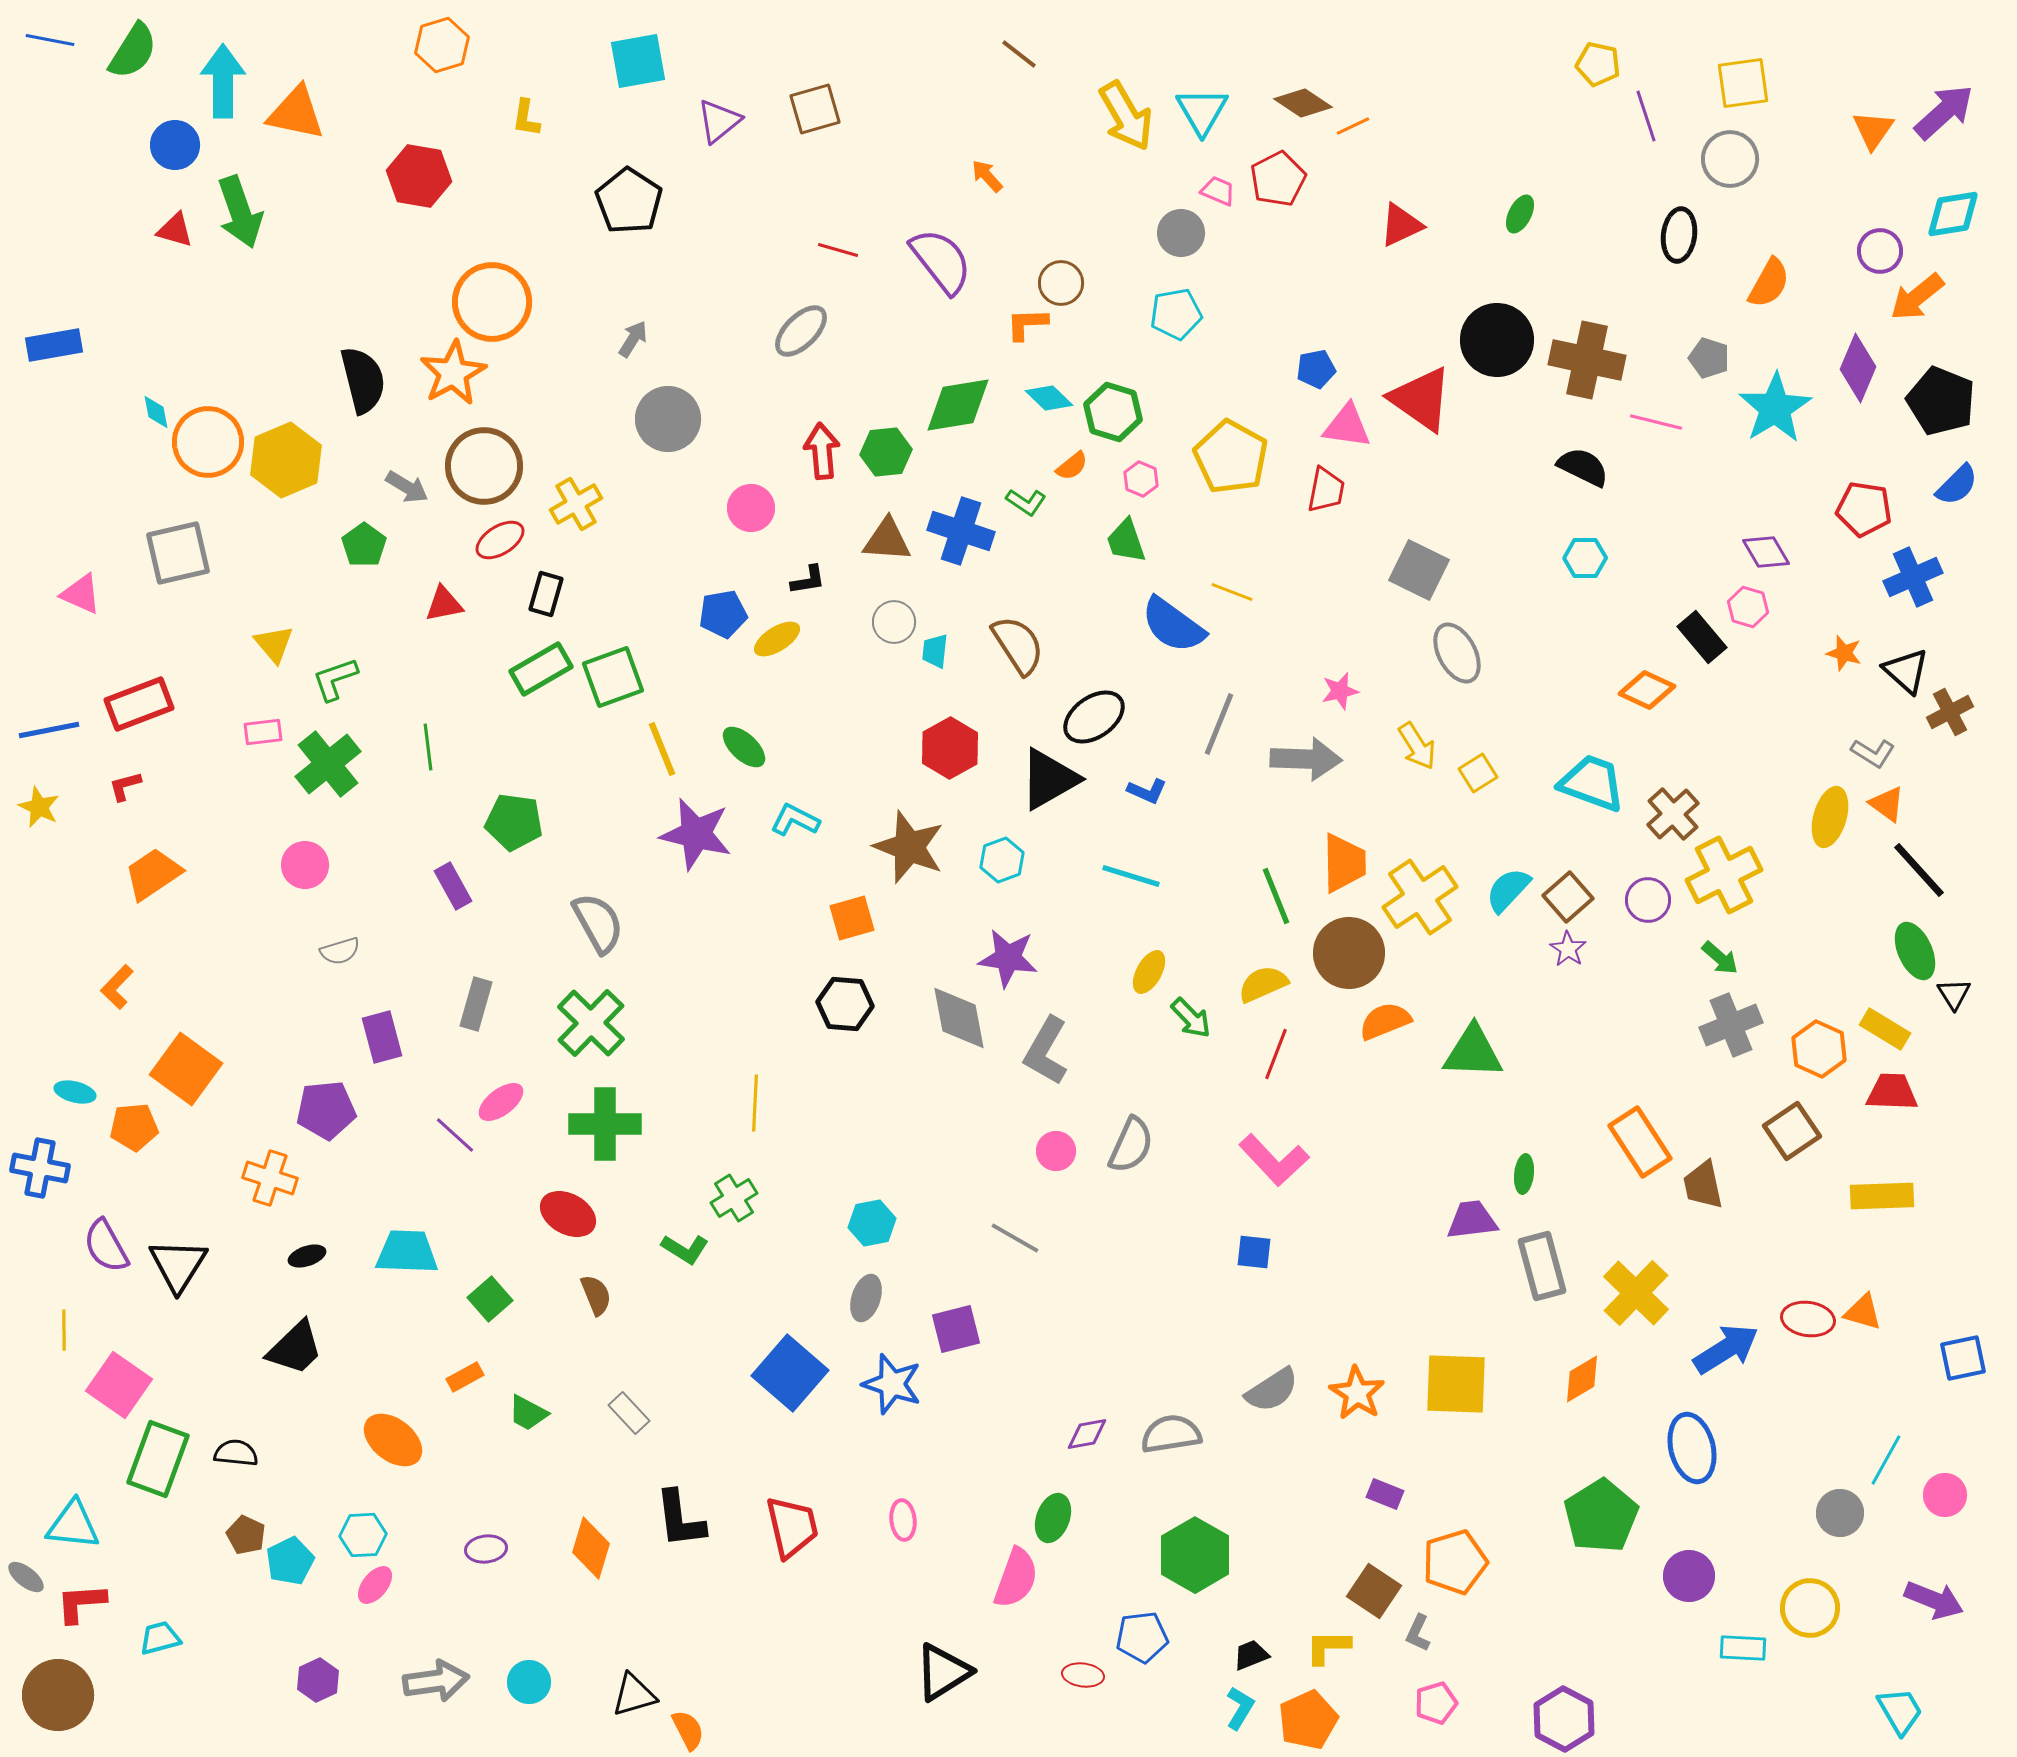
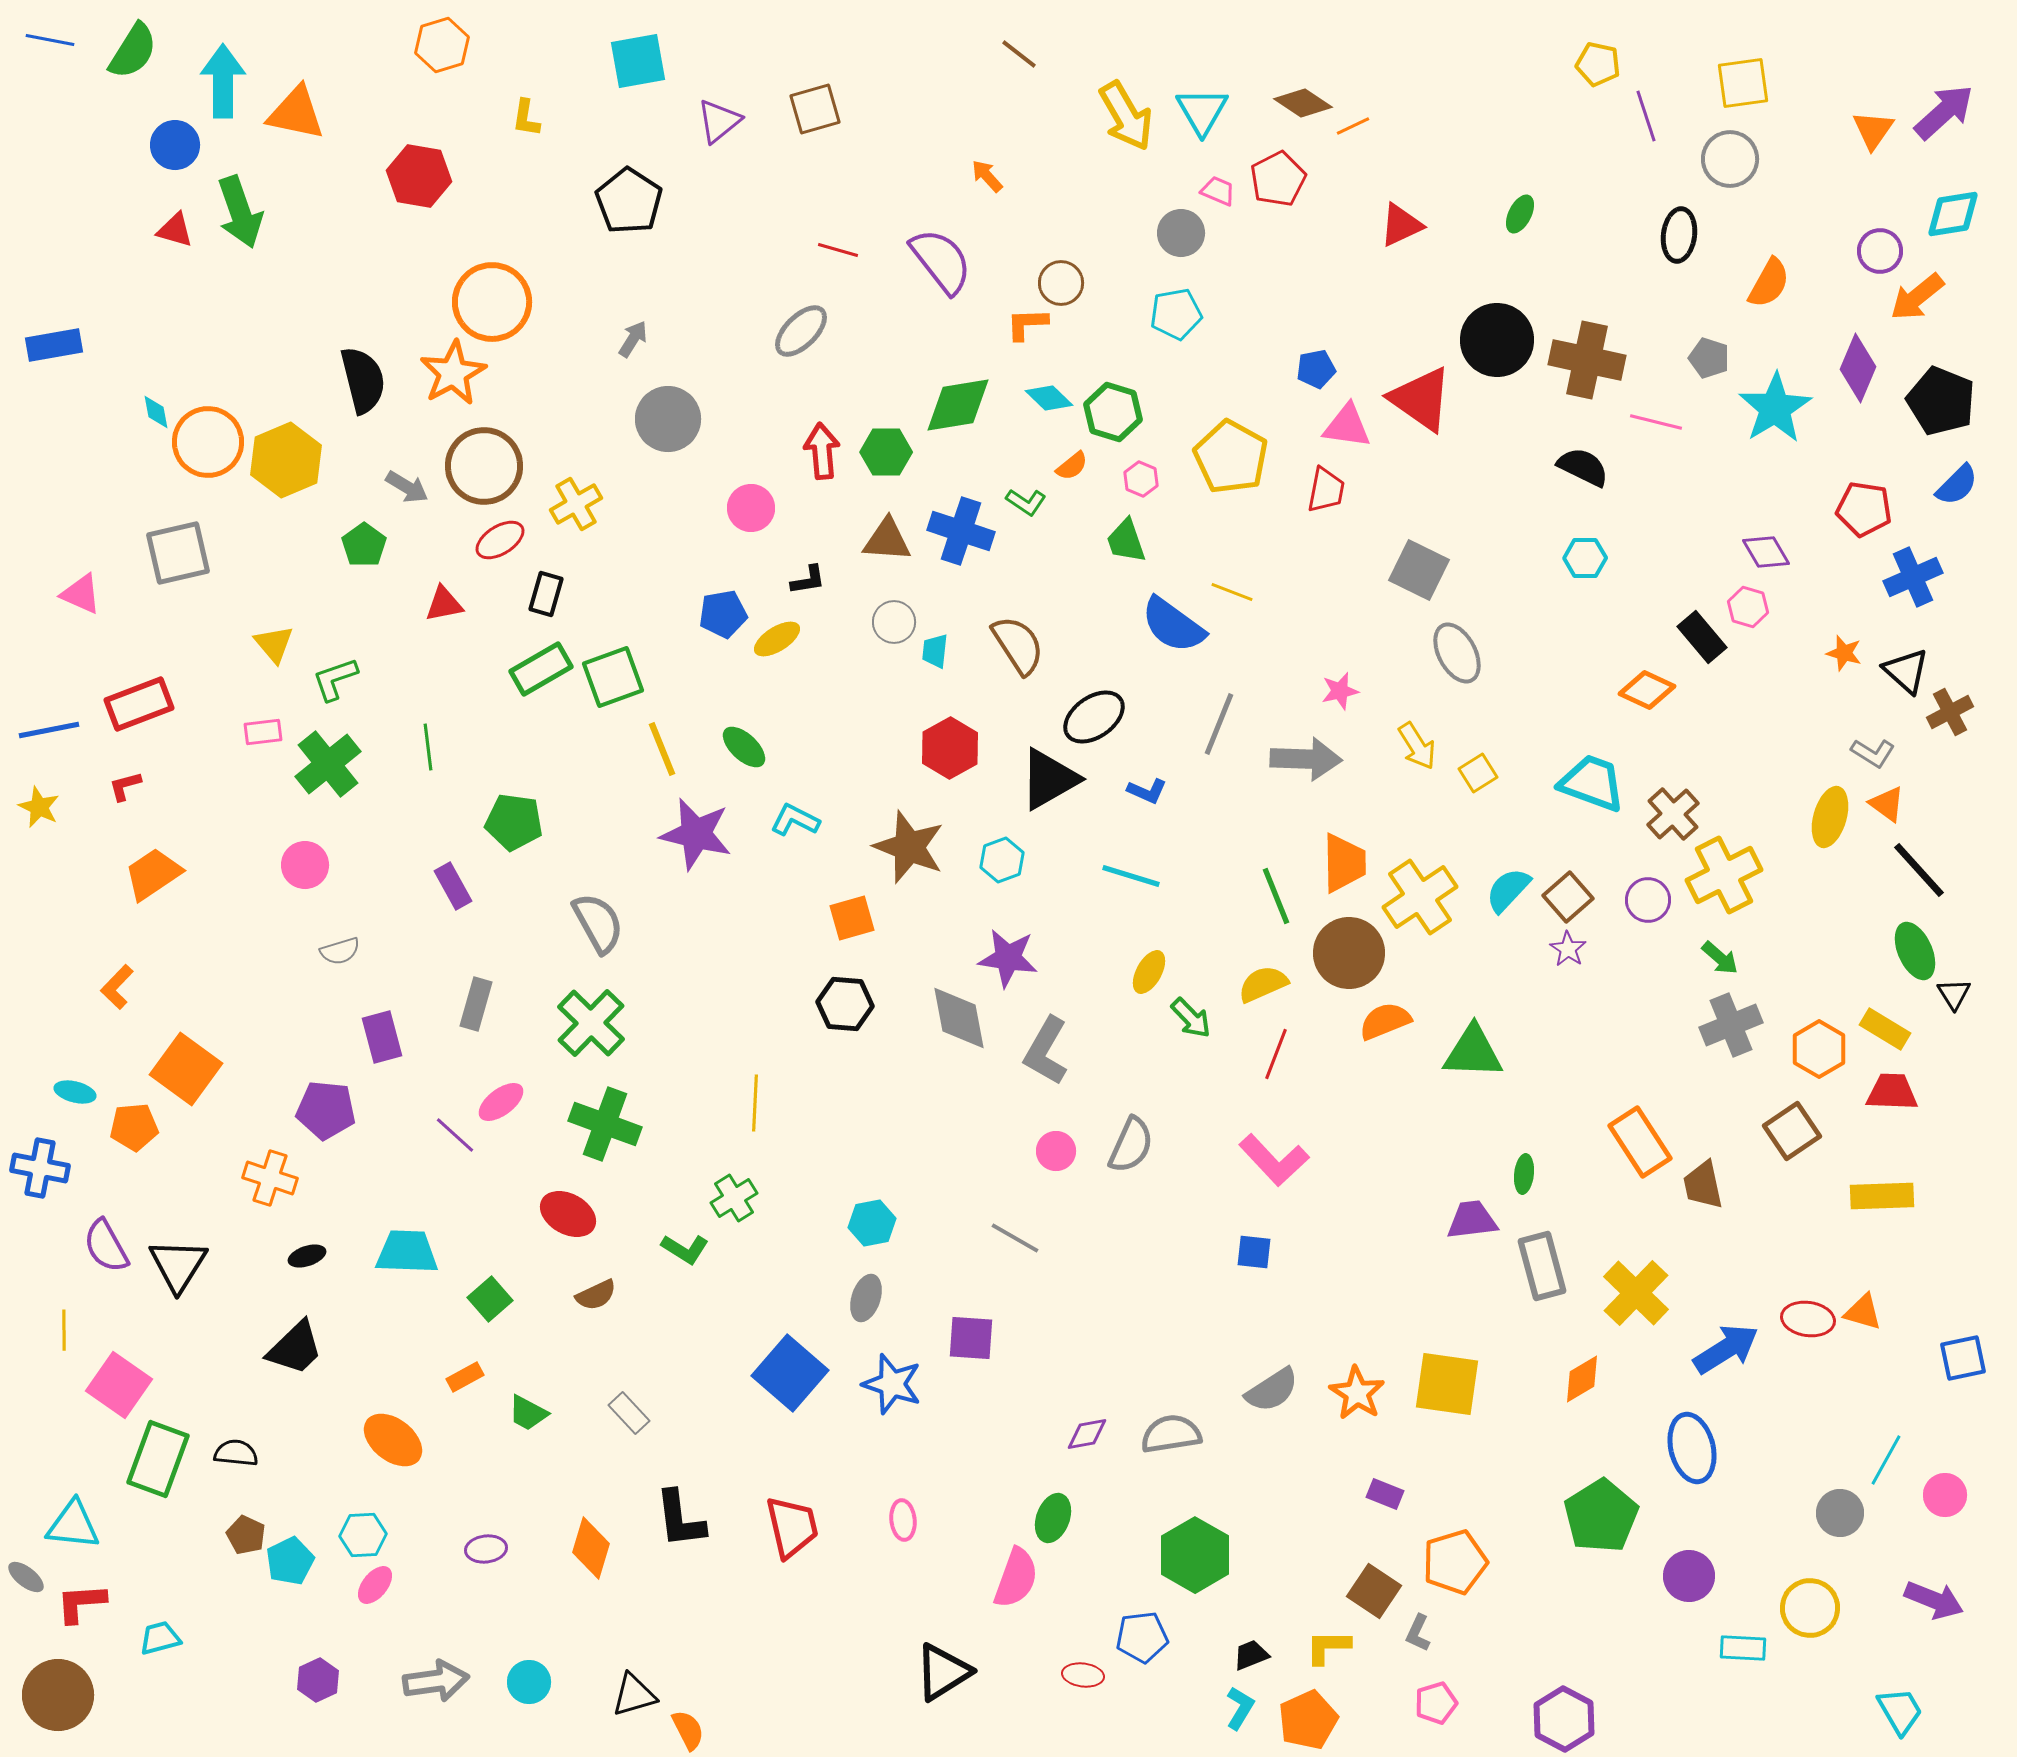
green hexagon at (886, 452): rotated 6 degrees clockwise
orange hexagon at (1819, 1049): rotated 6 degrees clockwise
purple pentagon at (326, 1110): rotated 12 degrees clockwise
green cross at (605, 1124): rotated 20 degrees clockwise
brown semicircle at (596, 1295): rotated 87 degrees clockwise
purple square at (956, 1329): moved 15 px right, 9 px down; rotated 18 degrees clockwise
yellow square at (1456, 1384): moved 9 px left; rotated 6 degrees clockwise
